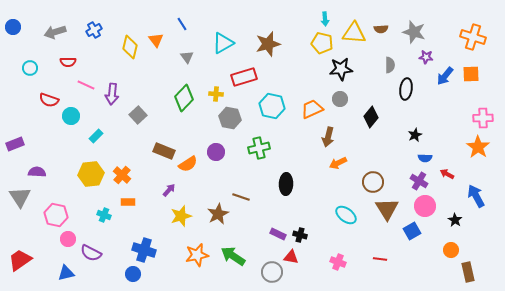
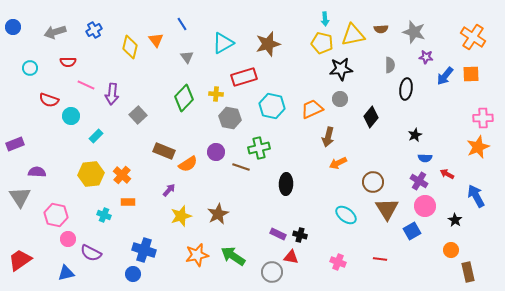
yellow triangle at (354, 33): moved 1 px left, 2 px down; rotated 15 degrees counterclockwise
orange cross at (473, 37): rotated 15 degrees clockwise
orange star at (478, 147): rotated 15 degrees clockwise
brown line at (241, 197): moved 30 px up
